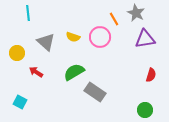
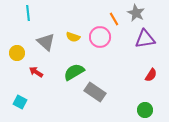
red semicircle: rotated 16 degrees clockwise
